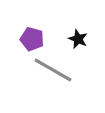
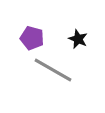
purple pentagon: moved 1 px up
